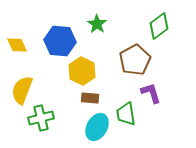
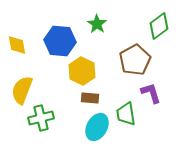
yellow diamond: rotated 15 degrees clockwise
